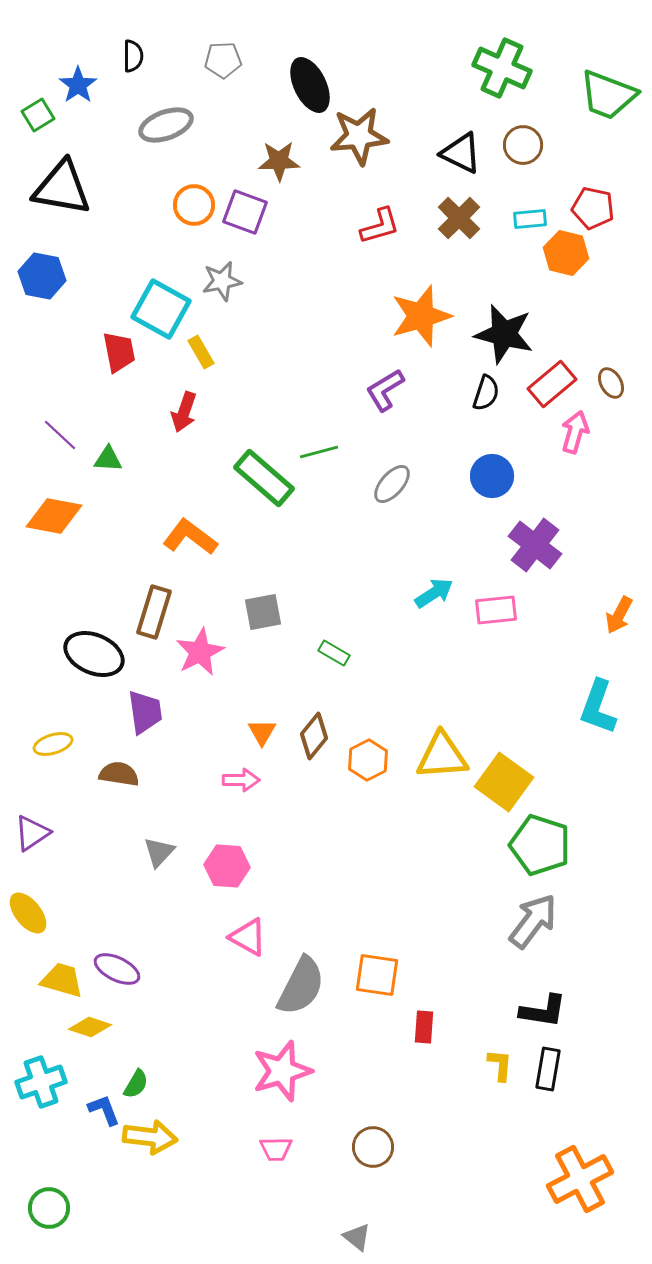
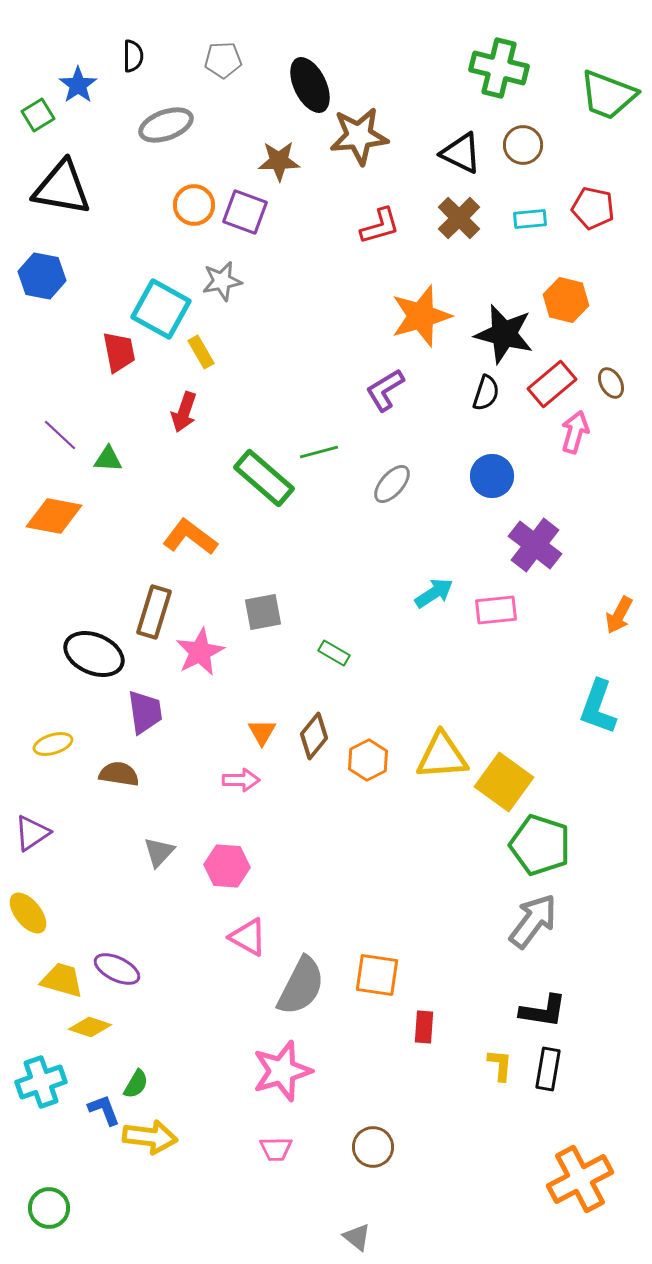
green cross at (502, 68): moved 3 px left; rotated 10 degrees counterclockwise
orange hexagon at (566, 253): moved 47 px down
